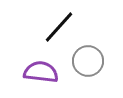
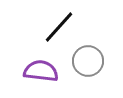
purple semicircle: moved 1 px up
